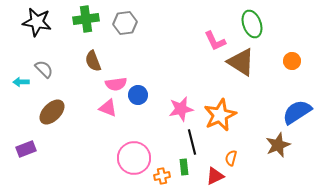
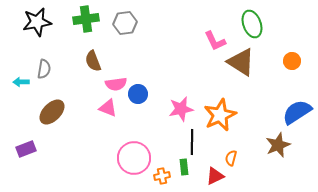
black star: rotated 20 degrees counterclockwise
gray semicircle: rotated 54 degrees clockwise
blue circle: moved 1 px up
black line: rotated 15 degrees clockwise
